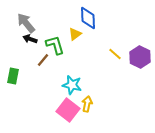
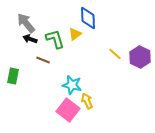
green L-shape: moved 6 px up
brown line: rotated 72 degrees clockwise
yellow arrow: moved 3 px up; rotated 35 degrees counterclockwise
